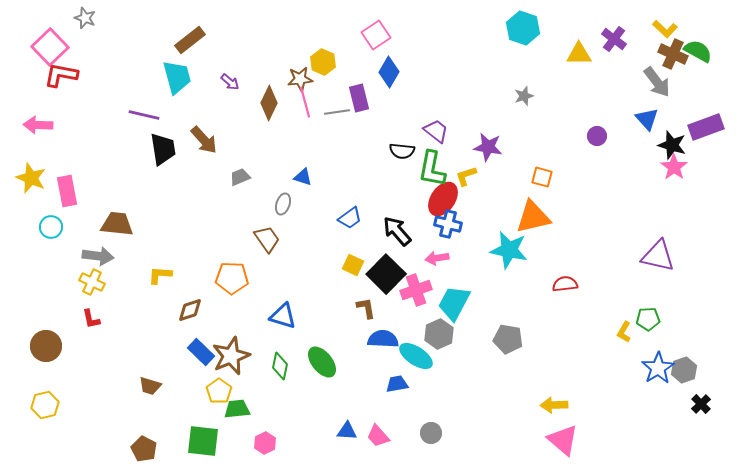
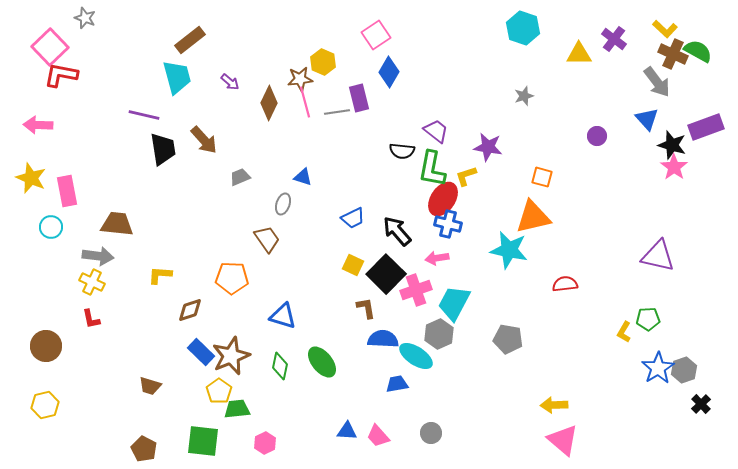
blue trapezoid at (350, 218): moved 3 px right; rotated 10 degrees clockwise
